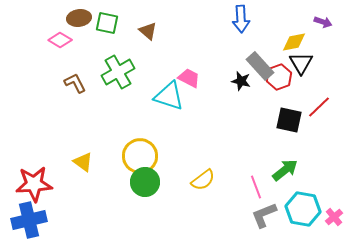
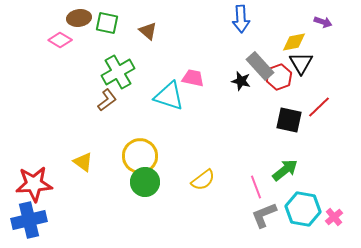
pink trapezoid: moved 4 px right; rotated 15 degrees counterclockwise
brown L-shape: moved 32 px right, 17 px down; rotated 80 degrees clockwise
